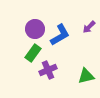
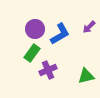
blue L-shape: moved 1 px up
green rectangle: moved 1 px left
